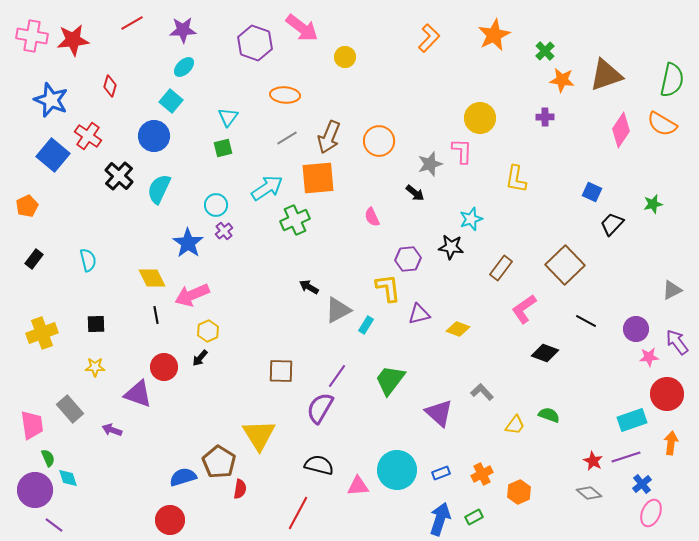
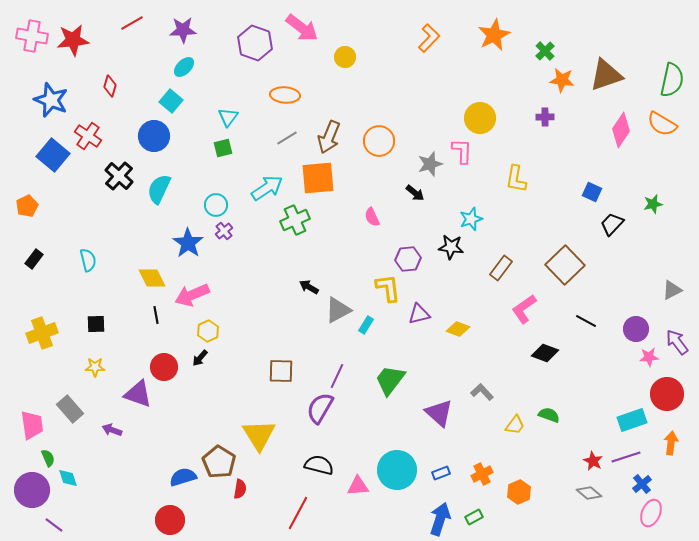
purple line at (337, 376): rotated 10 degrees counterclockwise
purple circle at (35, 490): moved 3 px left
